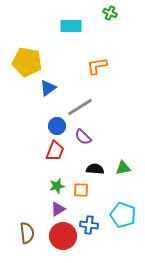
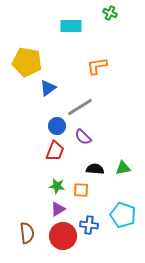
green star: rotated 21 degrees clockwise
